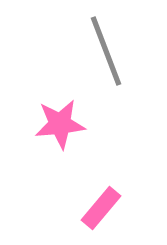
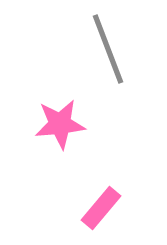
gray line: moved 2 px right, 2 px up
